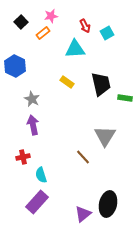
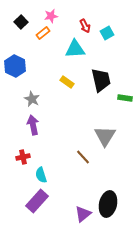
black trapezoid: moved 4 px up
purple rectangle: moved 1 px up
